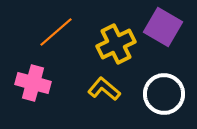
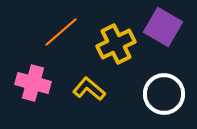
orange line: moved 5 px right
yellow L-shape: moved 15 px left
